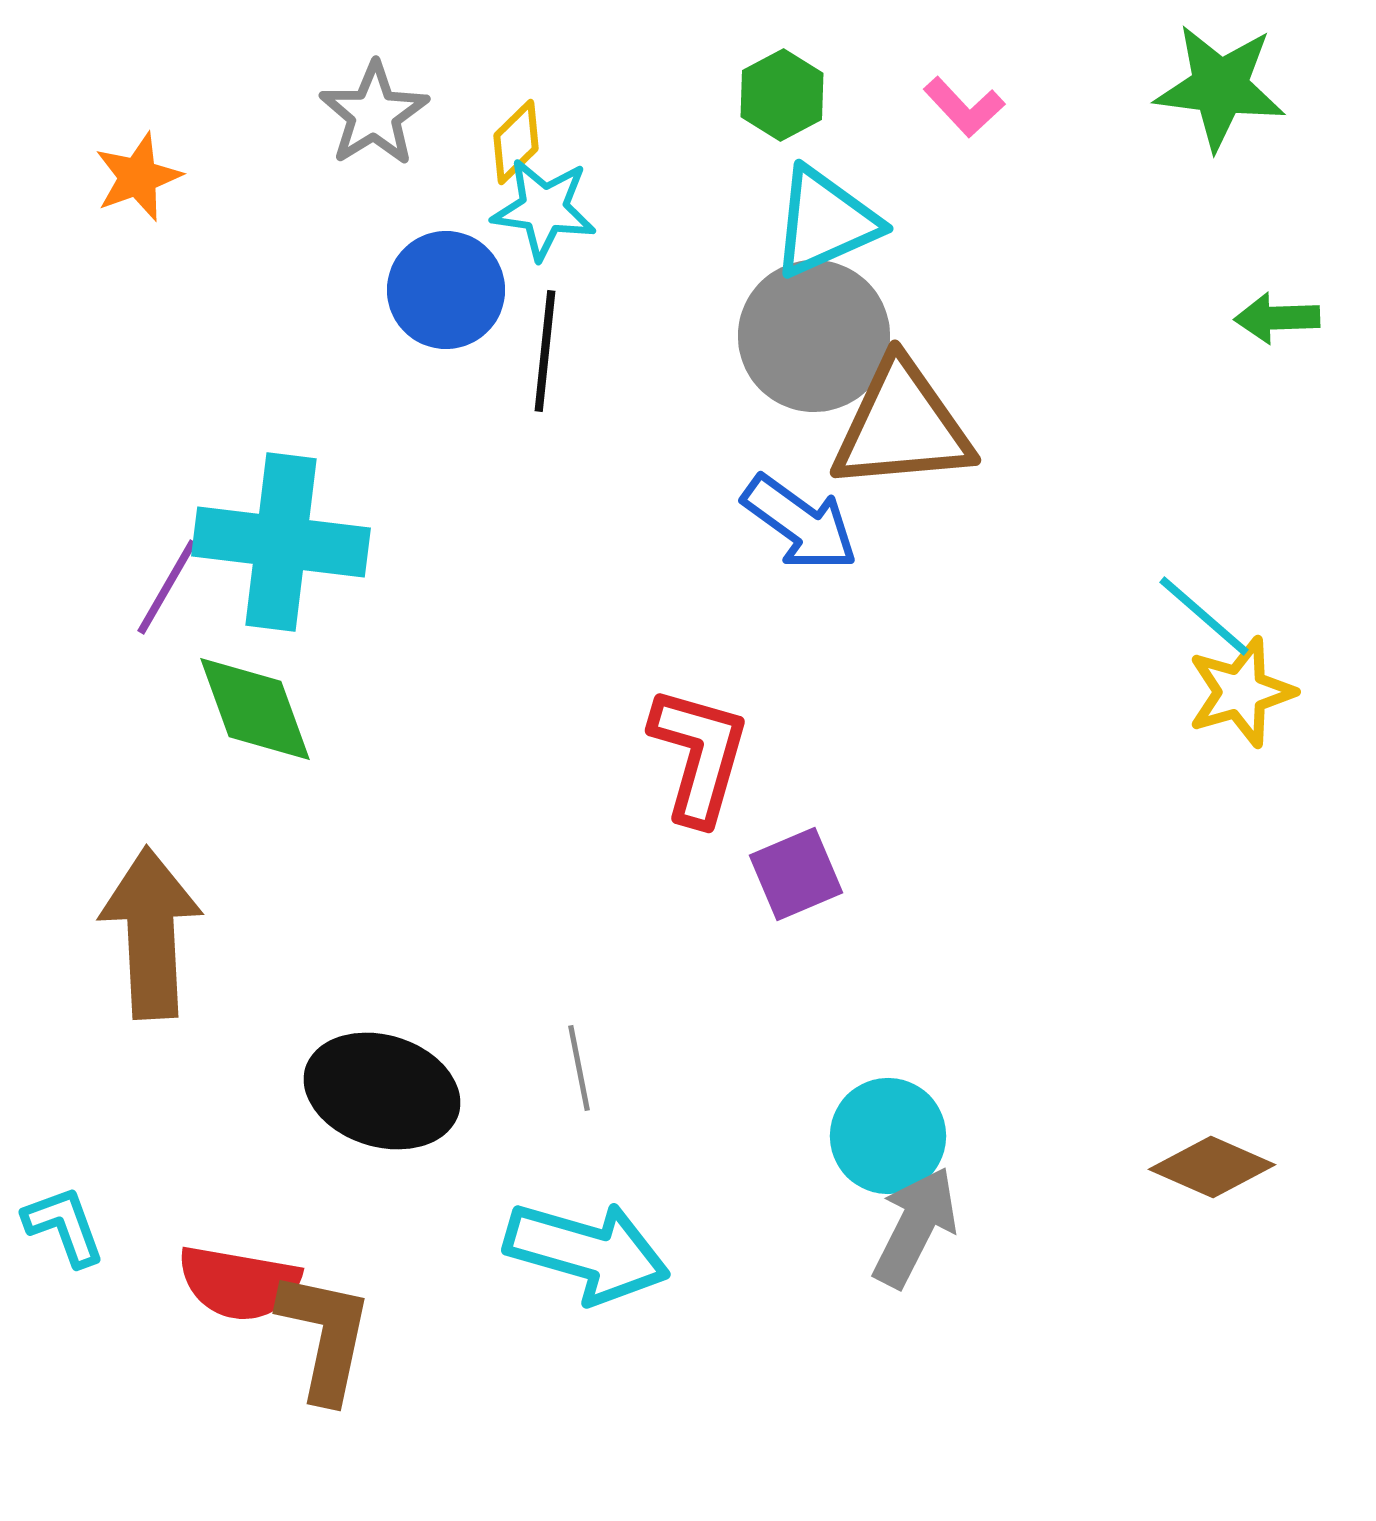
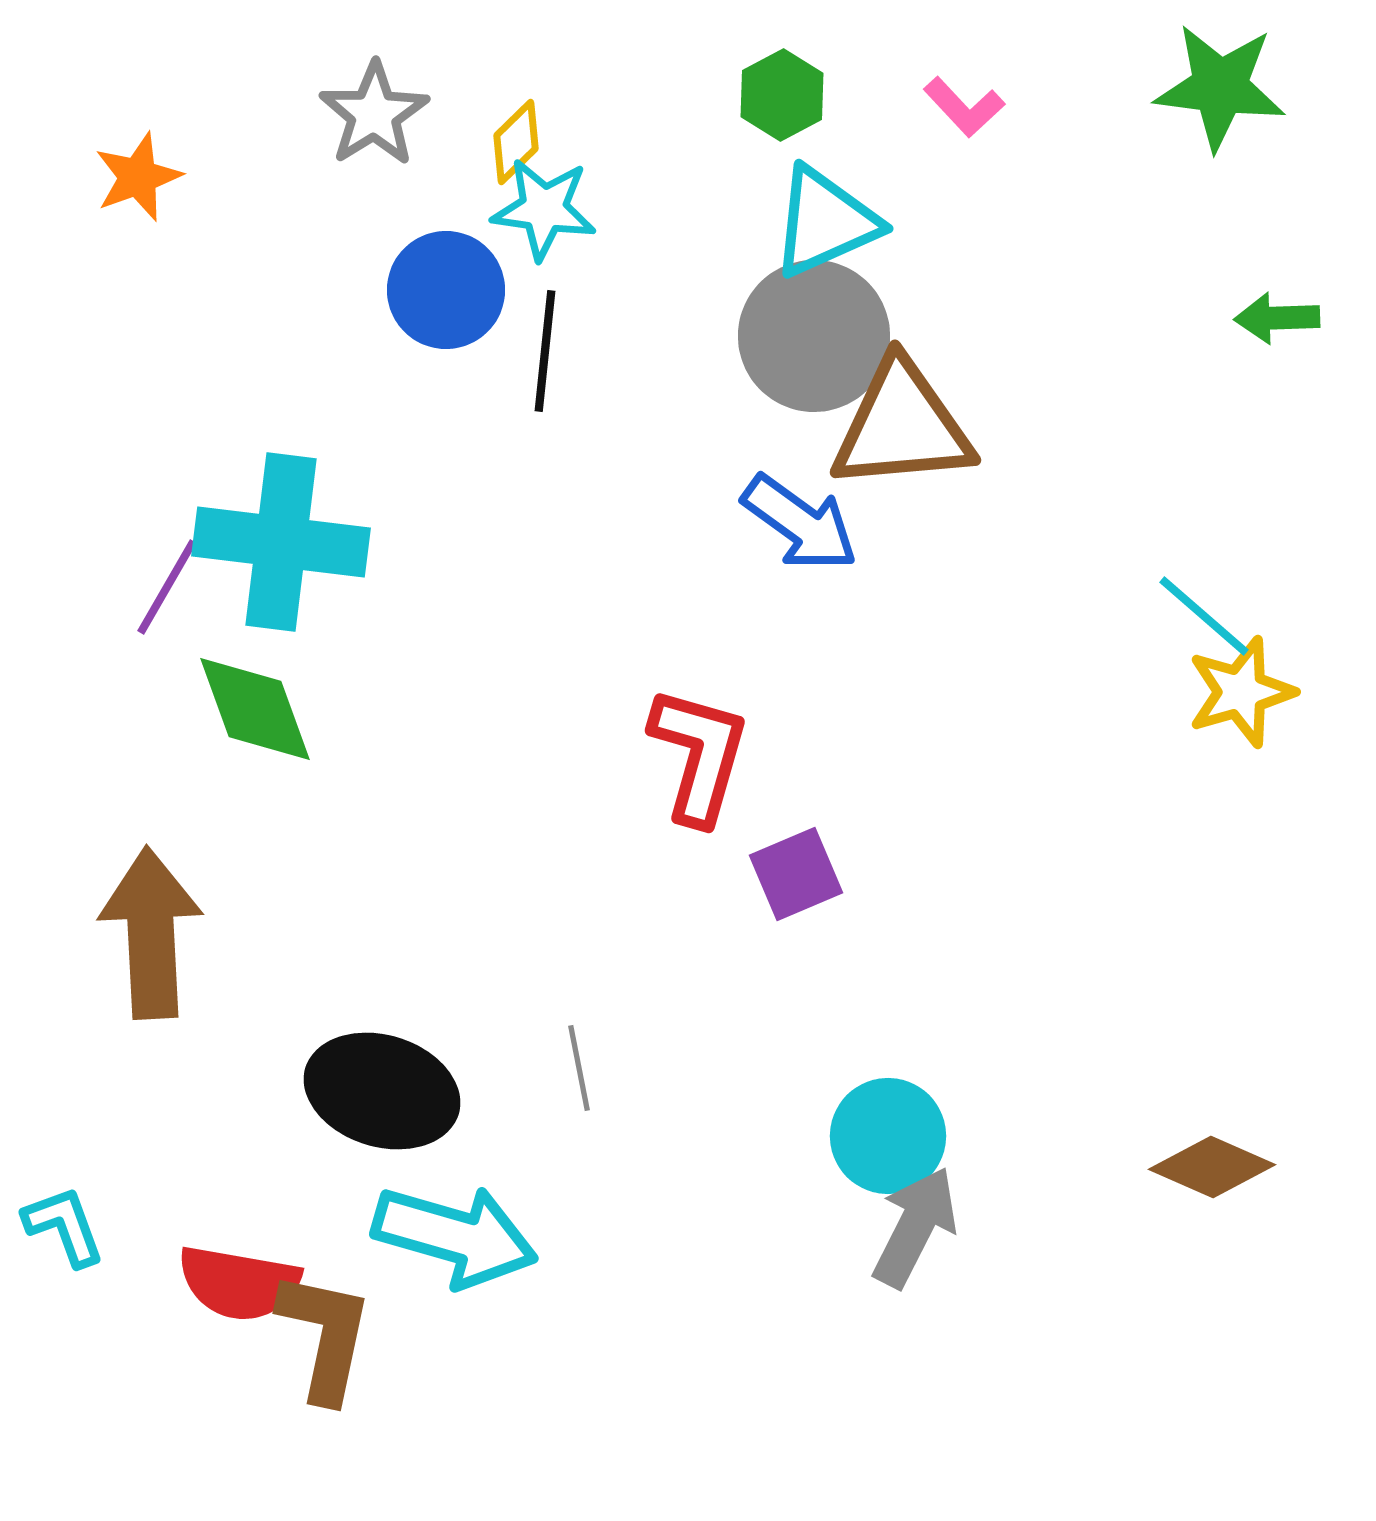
cyan arrow: moved 132 px left, 16 px up
